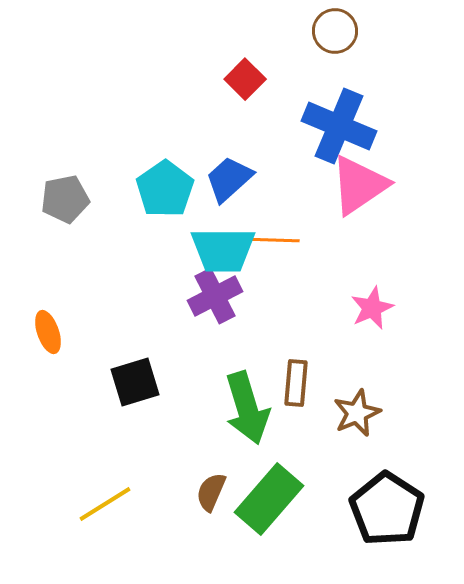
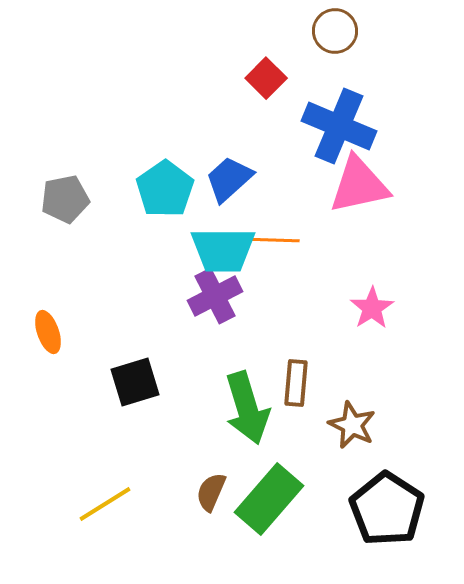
red square: moved 21 px right, 1 px up
pink triangle: rotated 22 degrees clockwise
pink star: rotated 9 degrees counterclockwise
brown star: moved 5 px left, 12 px down; rotated 24 degrees counterclockwise
